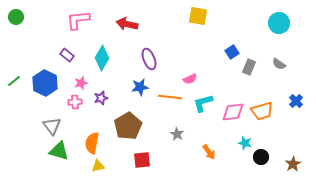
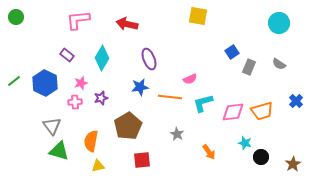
orange semicircle: moved 1 px left, 2 px up
